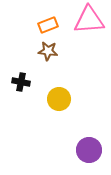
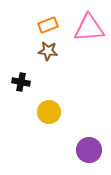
pink triangle: moved 8 px down
yellow circle: moved 10 px left, 13 px down
